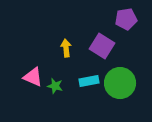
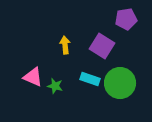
yellow arrow: moved 1 px left, 3 px up
cyan rectangle: moved 1 px right, 2 px up; rotated 30 degrees clockwise
